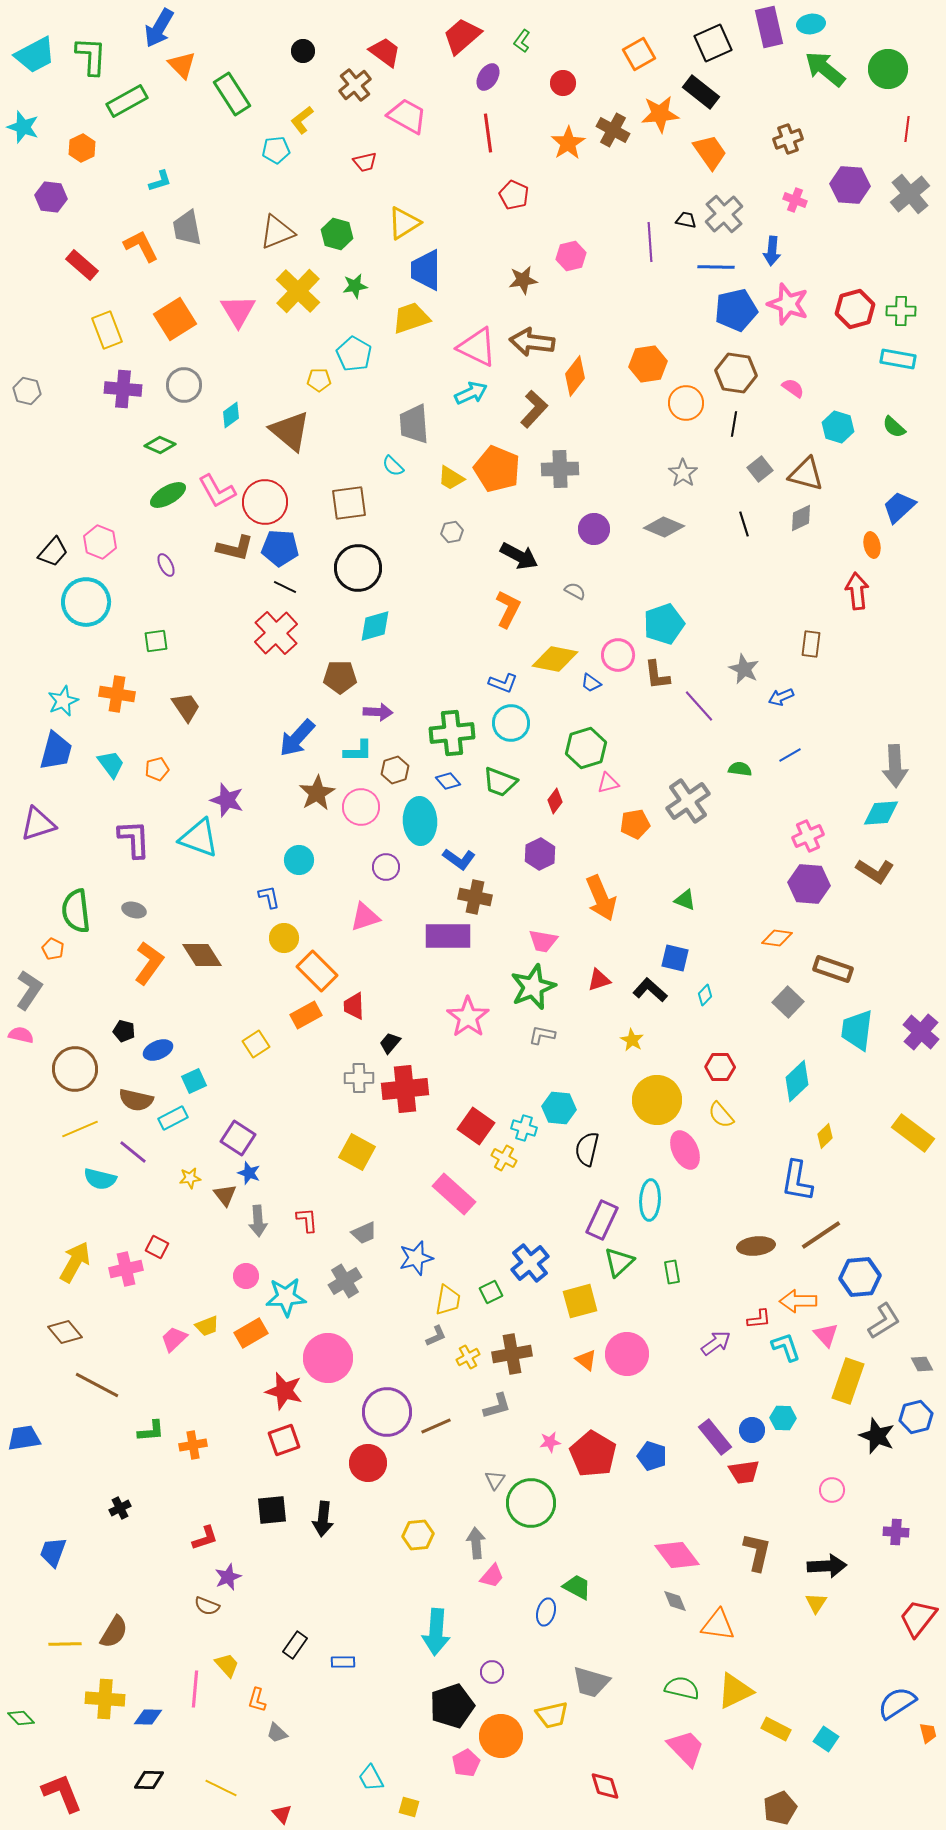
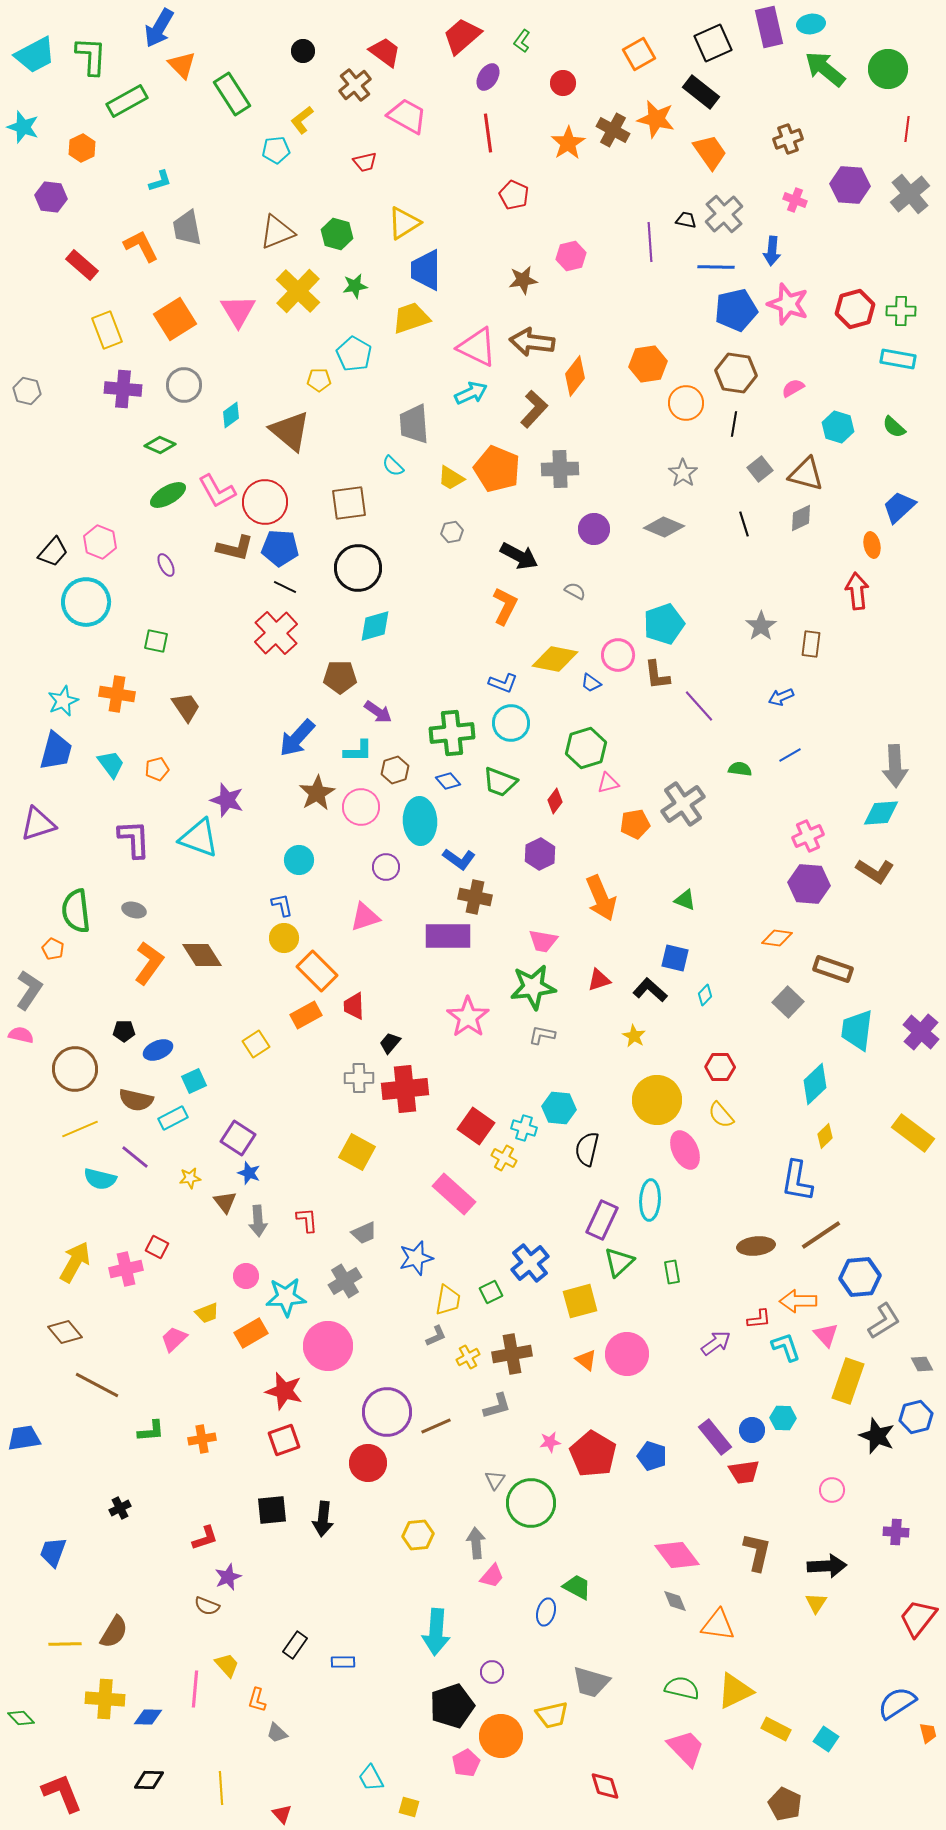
orange star at (660, 114): moved 4 px left, 5 px down; rotated 18 degrees clockwise
pink semicircle at (793, 388): rotated 65 degrees counterclockwise
orange L-shape at (508, 609): moved 3 px left, 3 px up
green square at (156, 641): rotated 20 degrees clockwise
gray star at (744, 669): moved 17 px right, 43 px up; rotated 12 degrees clockwise
purple arrow at (378, 712): rotated 32 degrees clockwise
gray cross at (688, 801): moved 5 px left, 3 px down
blue L-shape at (269, 897): moved 13 px right, 8 px down
green star at (533, 987): rotated 15 degrees clockwise
black pentagon at (124, 1031): rotated 15 degrees counterclockwise
yellow star at (632, 1040): moved 2 px right, 4 px up
cyan diamond at (797, 1081): moved 18 px right, 3 px down
purple line at (133, 1152): moved 2 px right, 5 px down
brown triangle at (225, 1195): moved 7 px down
yellow trapezoid at (207, 1326): moved 13 px up
pink circle at (328, 1358): moved 12 px up
orange cross at (193, 1445): moved 9 px right, 6 px up
yellow line at (221, 1788): rotated 60 degrees clockwise
brown pentagon at (780, 1808): moved 5 px right, 4 px up; rotated 24 degrees counterclockwise
